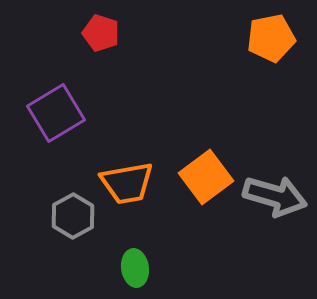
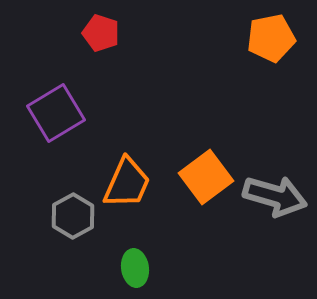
orange trapezoid: rotated 56 degrees counterclockwise
